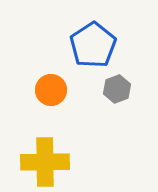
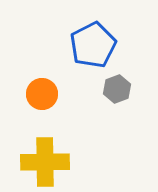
blue pentagon: rotated 6 degrees clockwise
orange circle: moved 9 px left, 4 px down
